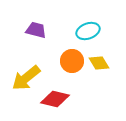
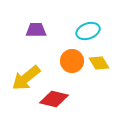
purple trapezoid: rotated 15 degrees counterclockwise
red diamond: moved 1 px left
